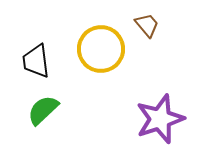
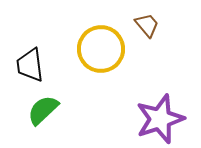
black trapezoid: moved 6 px left, 4 px down
